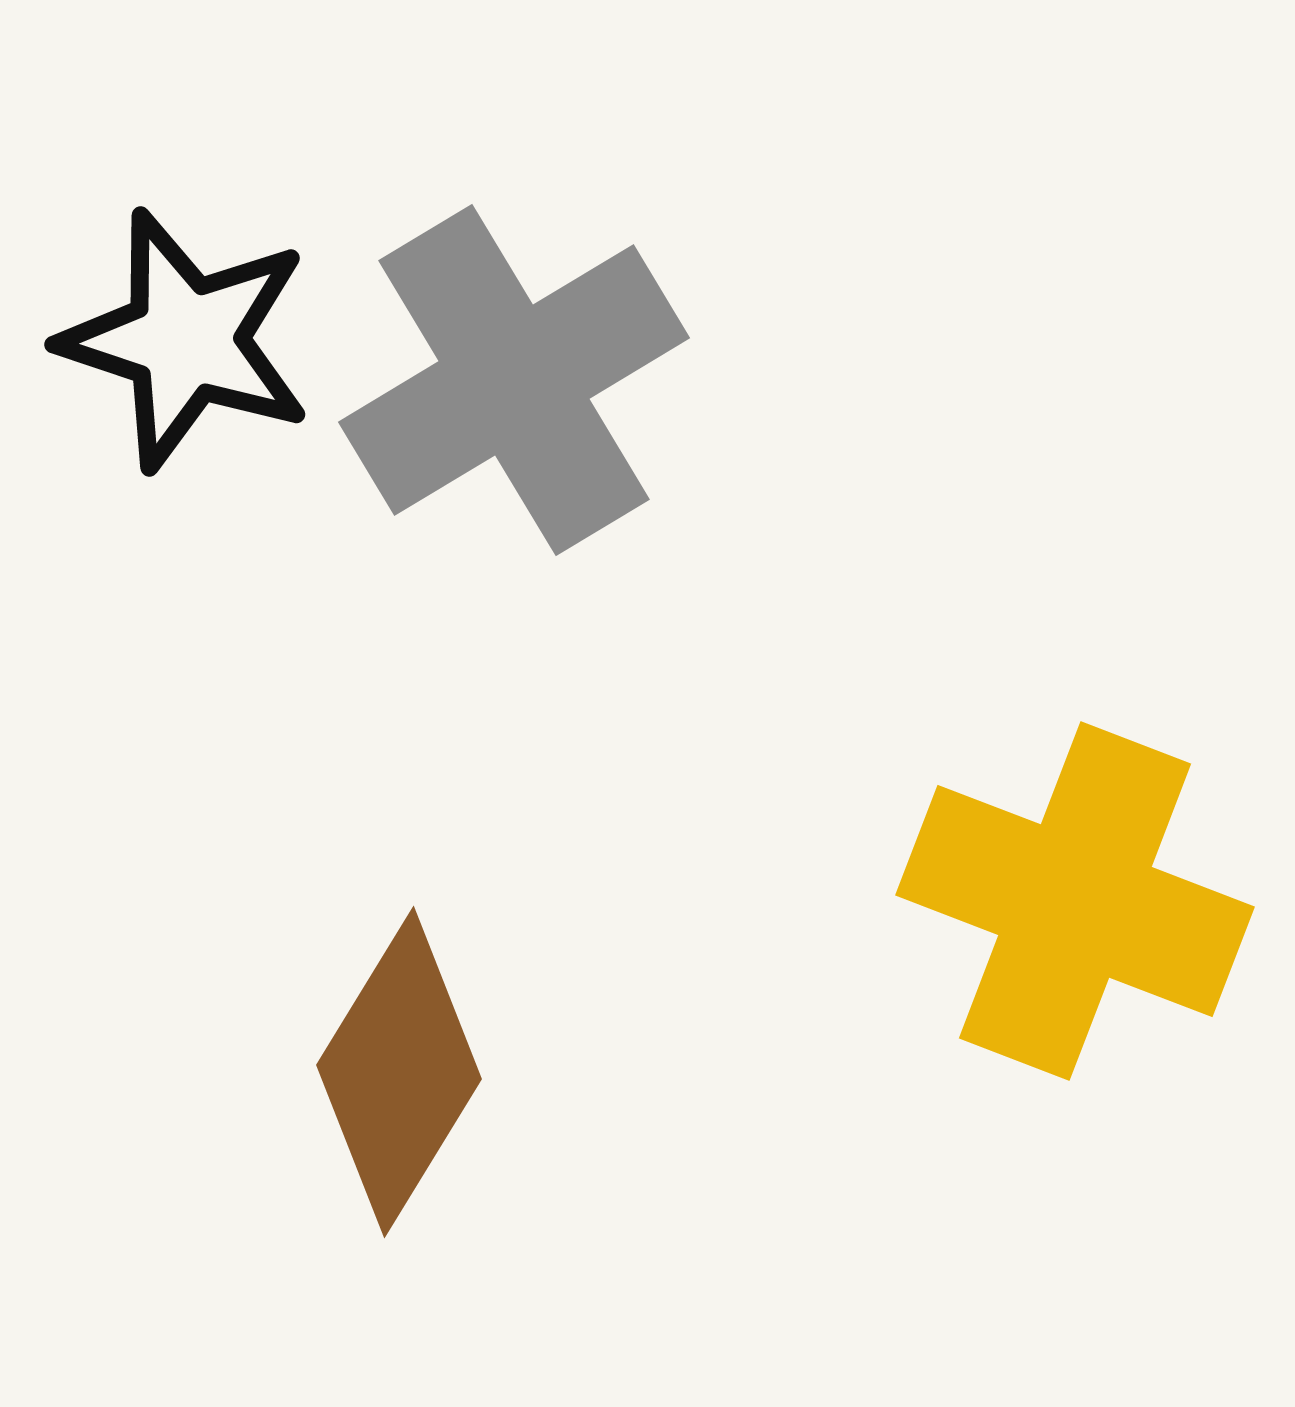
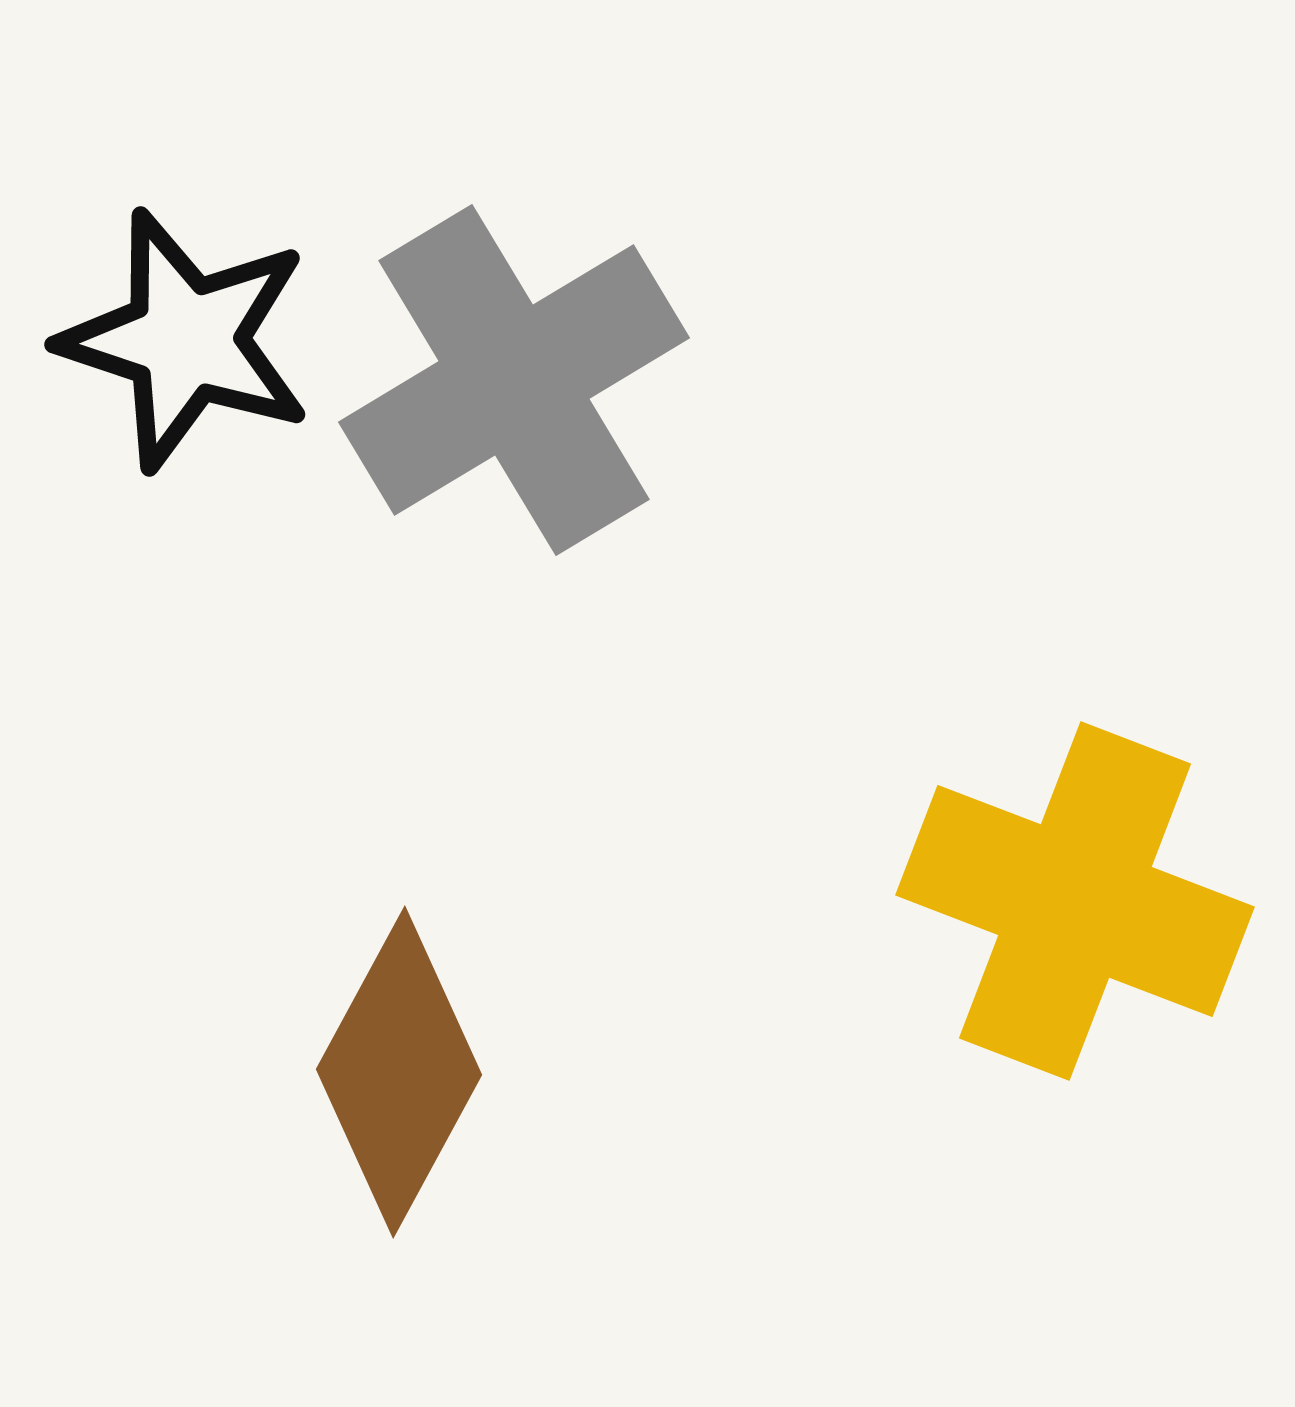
brown diamond: rotated 3 degrees counterclockwise
